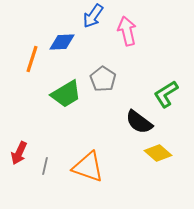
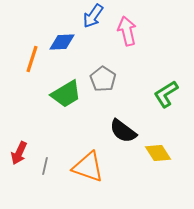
black semicircle: moved 16 px left, 9 px down
yellow diamond: rotated 16 degrees clockwise
